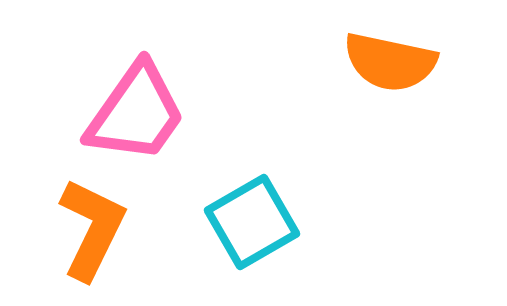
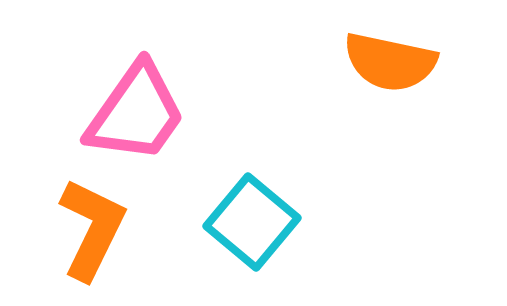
cyan square: rotated 20 degrees counterclockwise
